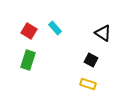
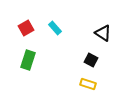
red square: moved 3 px left, 3 px up; rotated 28 degrees clockwise
